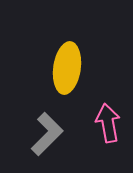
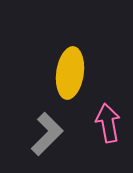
yellow ellipse: moved 3 px right, 5 px down
